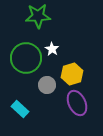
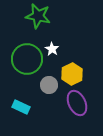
green star: rotated 15 degrees clockwise
green circle: moved 1 px right, 1 px down
yellow hexagon: rotated 10 degrees counterclockwise
gray circle: moved 2 px right
cyan rectangle: moved 1 px right, 2 px up; rotated 18 degrees counterclockwise
